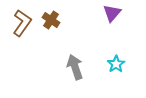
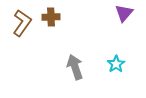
purple triangle: moved 12 px right
brown cross: moved 3 px up; rotated 36 degrees counterclockwise
